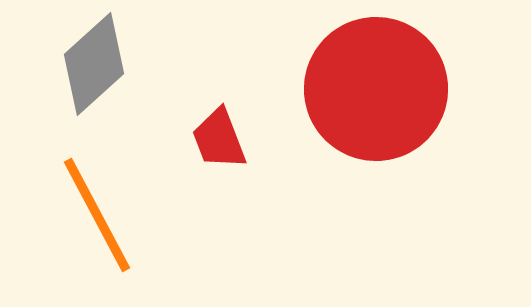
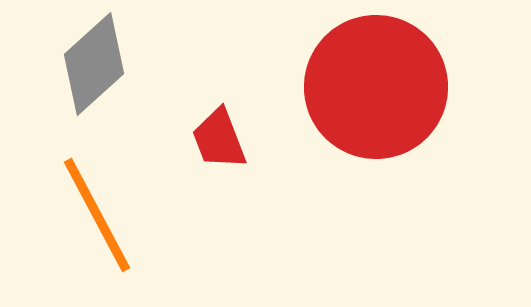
red circle: moved 2 px up
